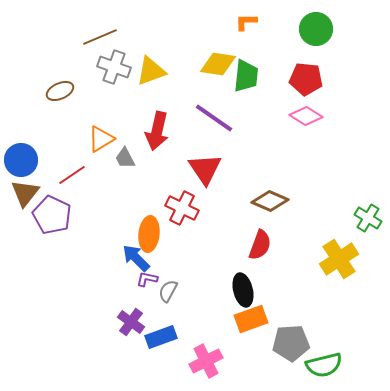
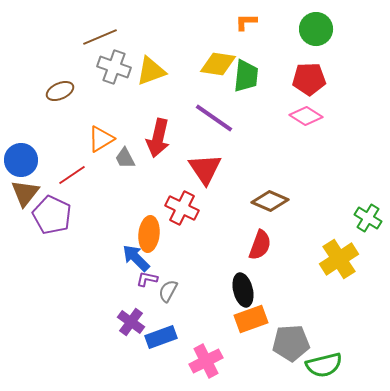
red pentagon: moved 3 px right; rotated 8 degrees counterclockwise
red arrow: moved 1 px right, 7 px down
